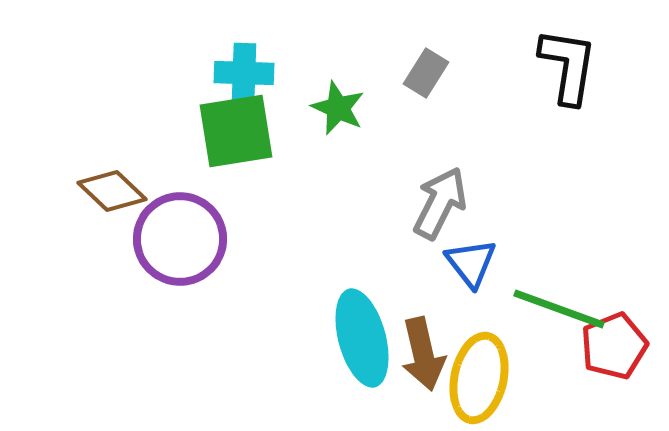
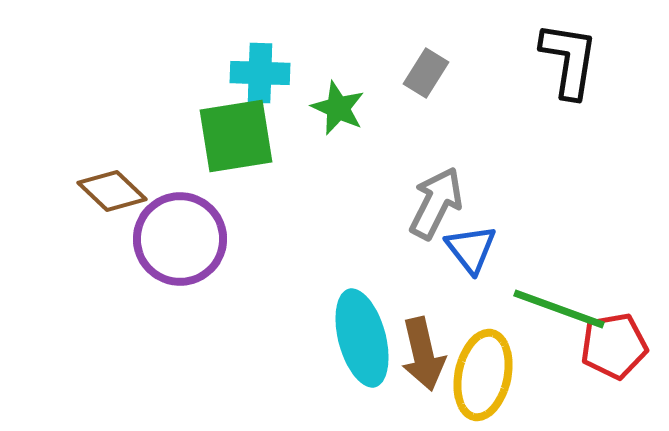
black L-shape: moved 1 px right, 6 px up
cyan cross: moved 16 px right
green square: moved 5 px down
gray arrow: moved 4 px left
blue triangle: moved 14 px up
red pentagon: rotated 12 degrees clockwise
yellow ellipse: moved 4 px right, 3 px up
